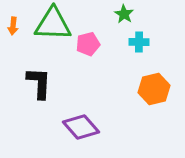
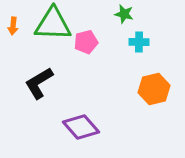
green star: rotated 18 degrees counterclockwise
pink pentagon: moved 2 px left, 2 px up
black L-shape: rotated 124 degrees counterclockwise
